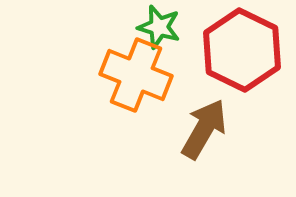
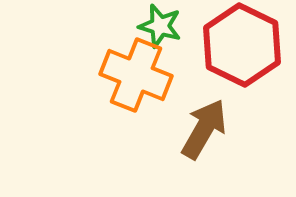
green star: moved 1 px right, 1 px up
red hexagon: moved 5 px up
